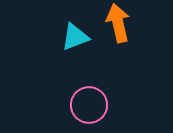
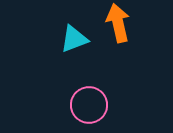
cyan triangle: moved 1 px left, 2 px down
